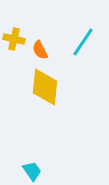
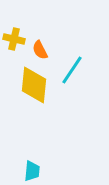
cyan line: moved 11 px left, 28 px down
yellow diamond: moved 11 px left, 2 px up
cyan trapezoid: rotated 40 degrees clockwise
